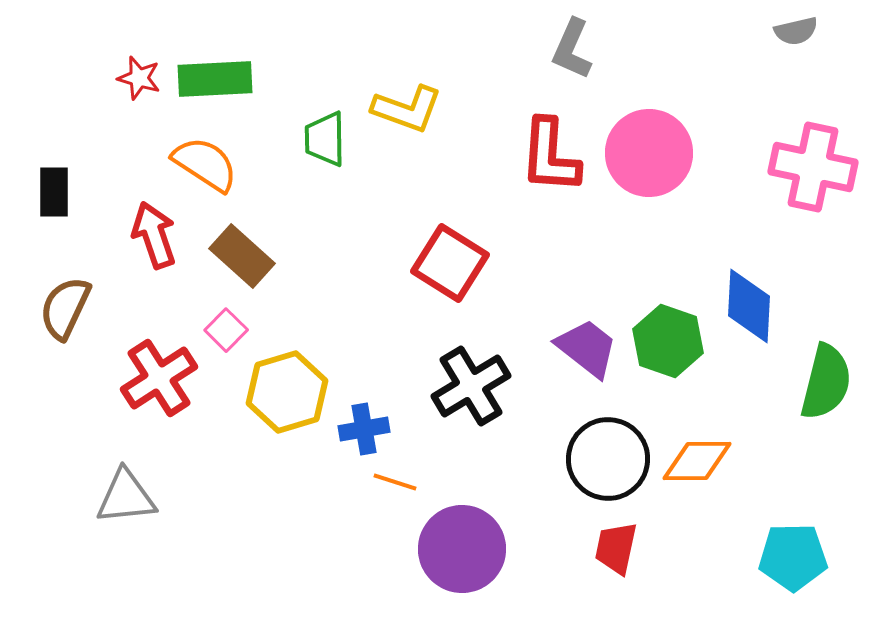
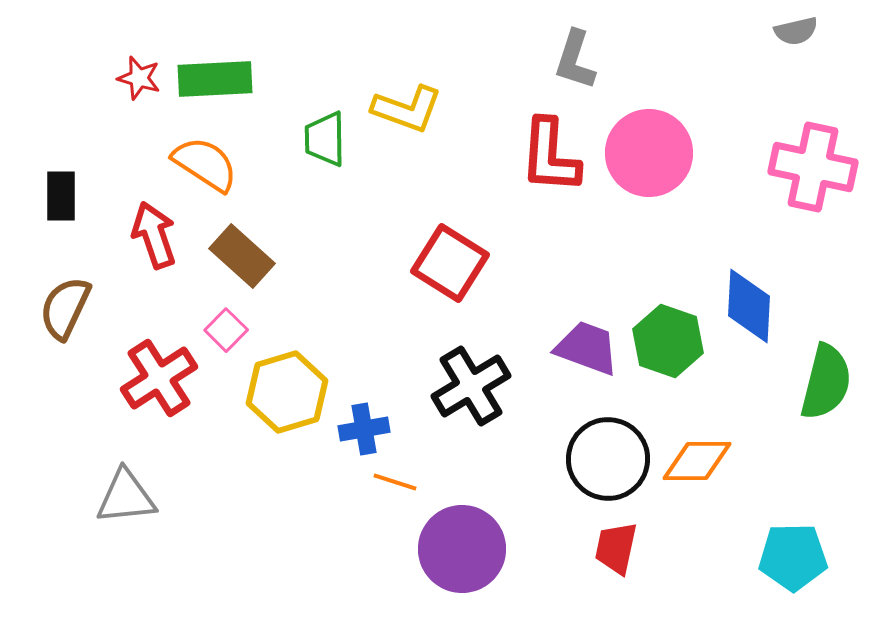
gray L-shape: moved 3 px right, 11 px down; rotated 6 degrees counterclockwise
black rectangle: moved 7 px right, 4 px down
purple trapezoid: rotated 18 degrees counterclockwise
